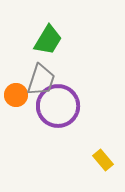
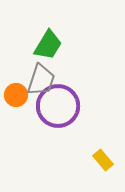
green trapezoid: moved 5 px down
